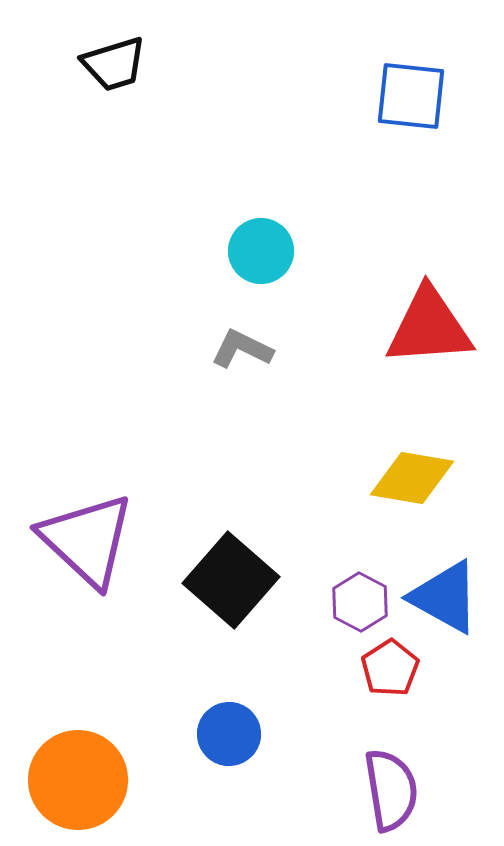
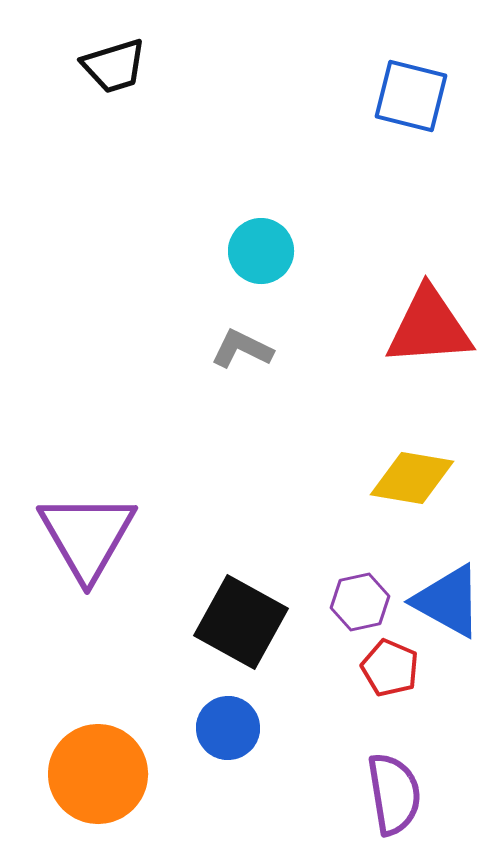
black trapezoid: moved 2 px down
blue square: rotated 8 degrees clockwise
purple triangle: moved 4 px up; rotated 17 degrees clockwise
black square: moved 10 px right, 42 px down; rotated 12 degrees counterclockwise
blue triangle: moved 3 px right, 4 px down
purple hexagon: rotated 20 degrees clockwise
red pentagon: rotated 16 degrees counterclockwise
blue circle: moved 1 px left, 6 px up
orange circle: moved 20 px right, 6 px up
purple semicircle: moved 3 px right, 4 px down
